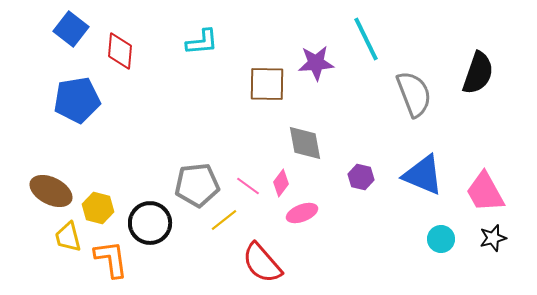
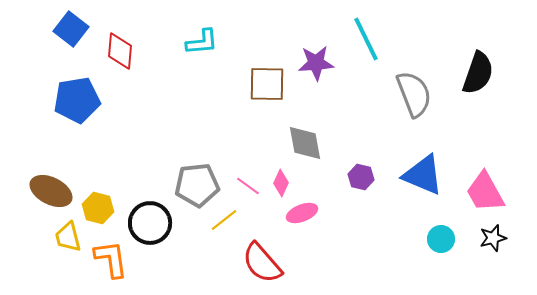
pink diamond: rotated 12 degrees counterclockwise
